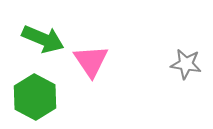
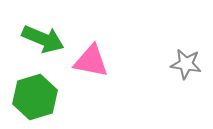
pink triangle: rotated 45 degrees counterclockwise
green hexagon: rotated 15 degrees clockwise
